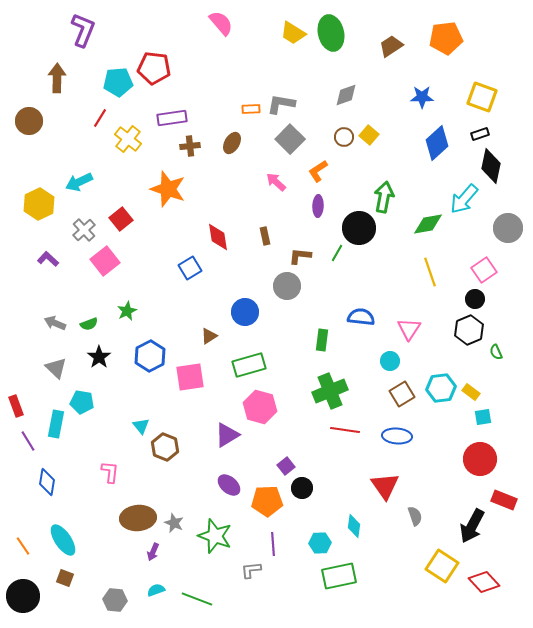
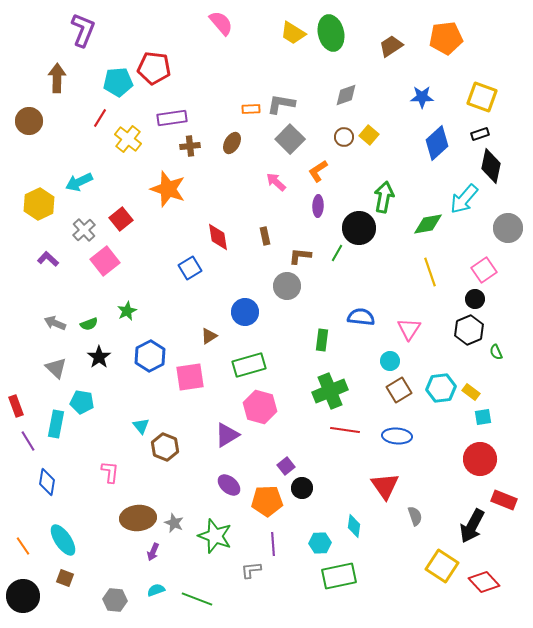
brown square at (402, 394): moved 3 px left, 4 px up
